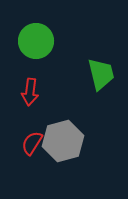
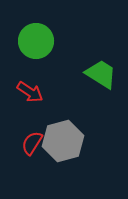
green trapezoid: rotated 44 degrees counterclockwise
red arrow: rotated 64 degrees counterclockwise
